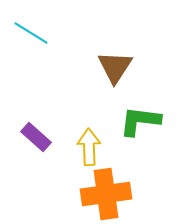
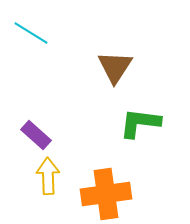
green L-shape: moved 2 px down
purple rectangle: moved 2 px up
yellow arrow: moved 41 px left, 29 px down
